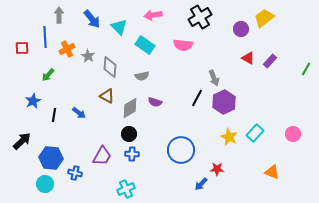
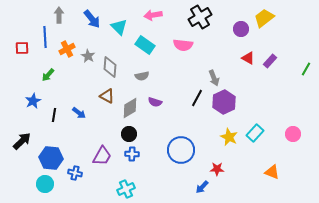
blue arrow at (201, 184): moved 1 px right, 3 px down
